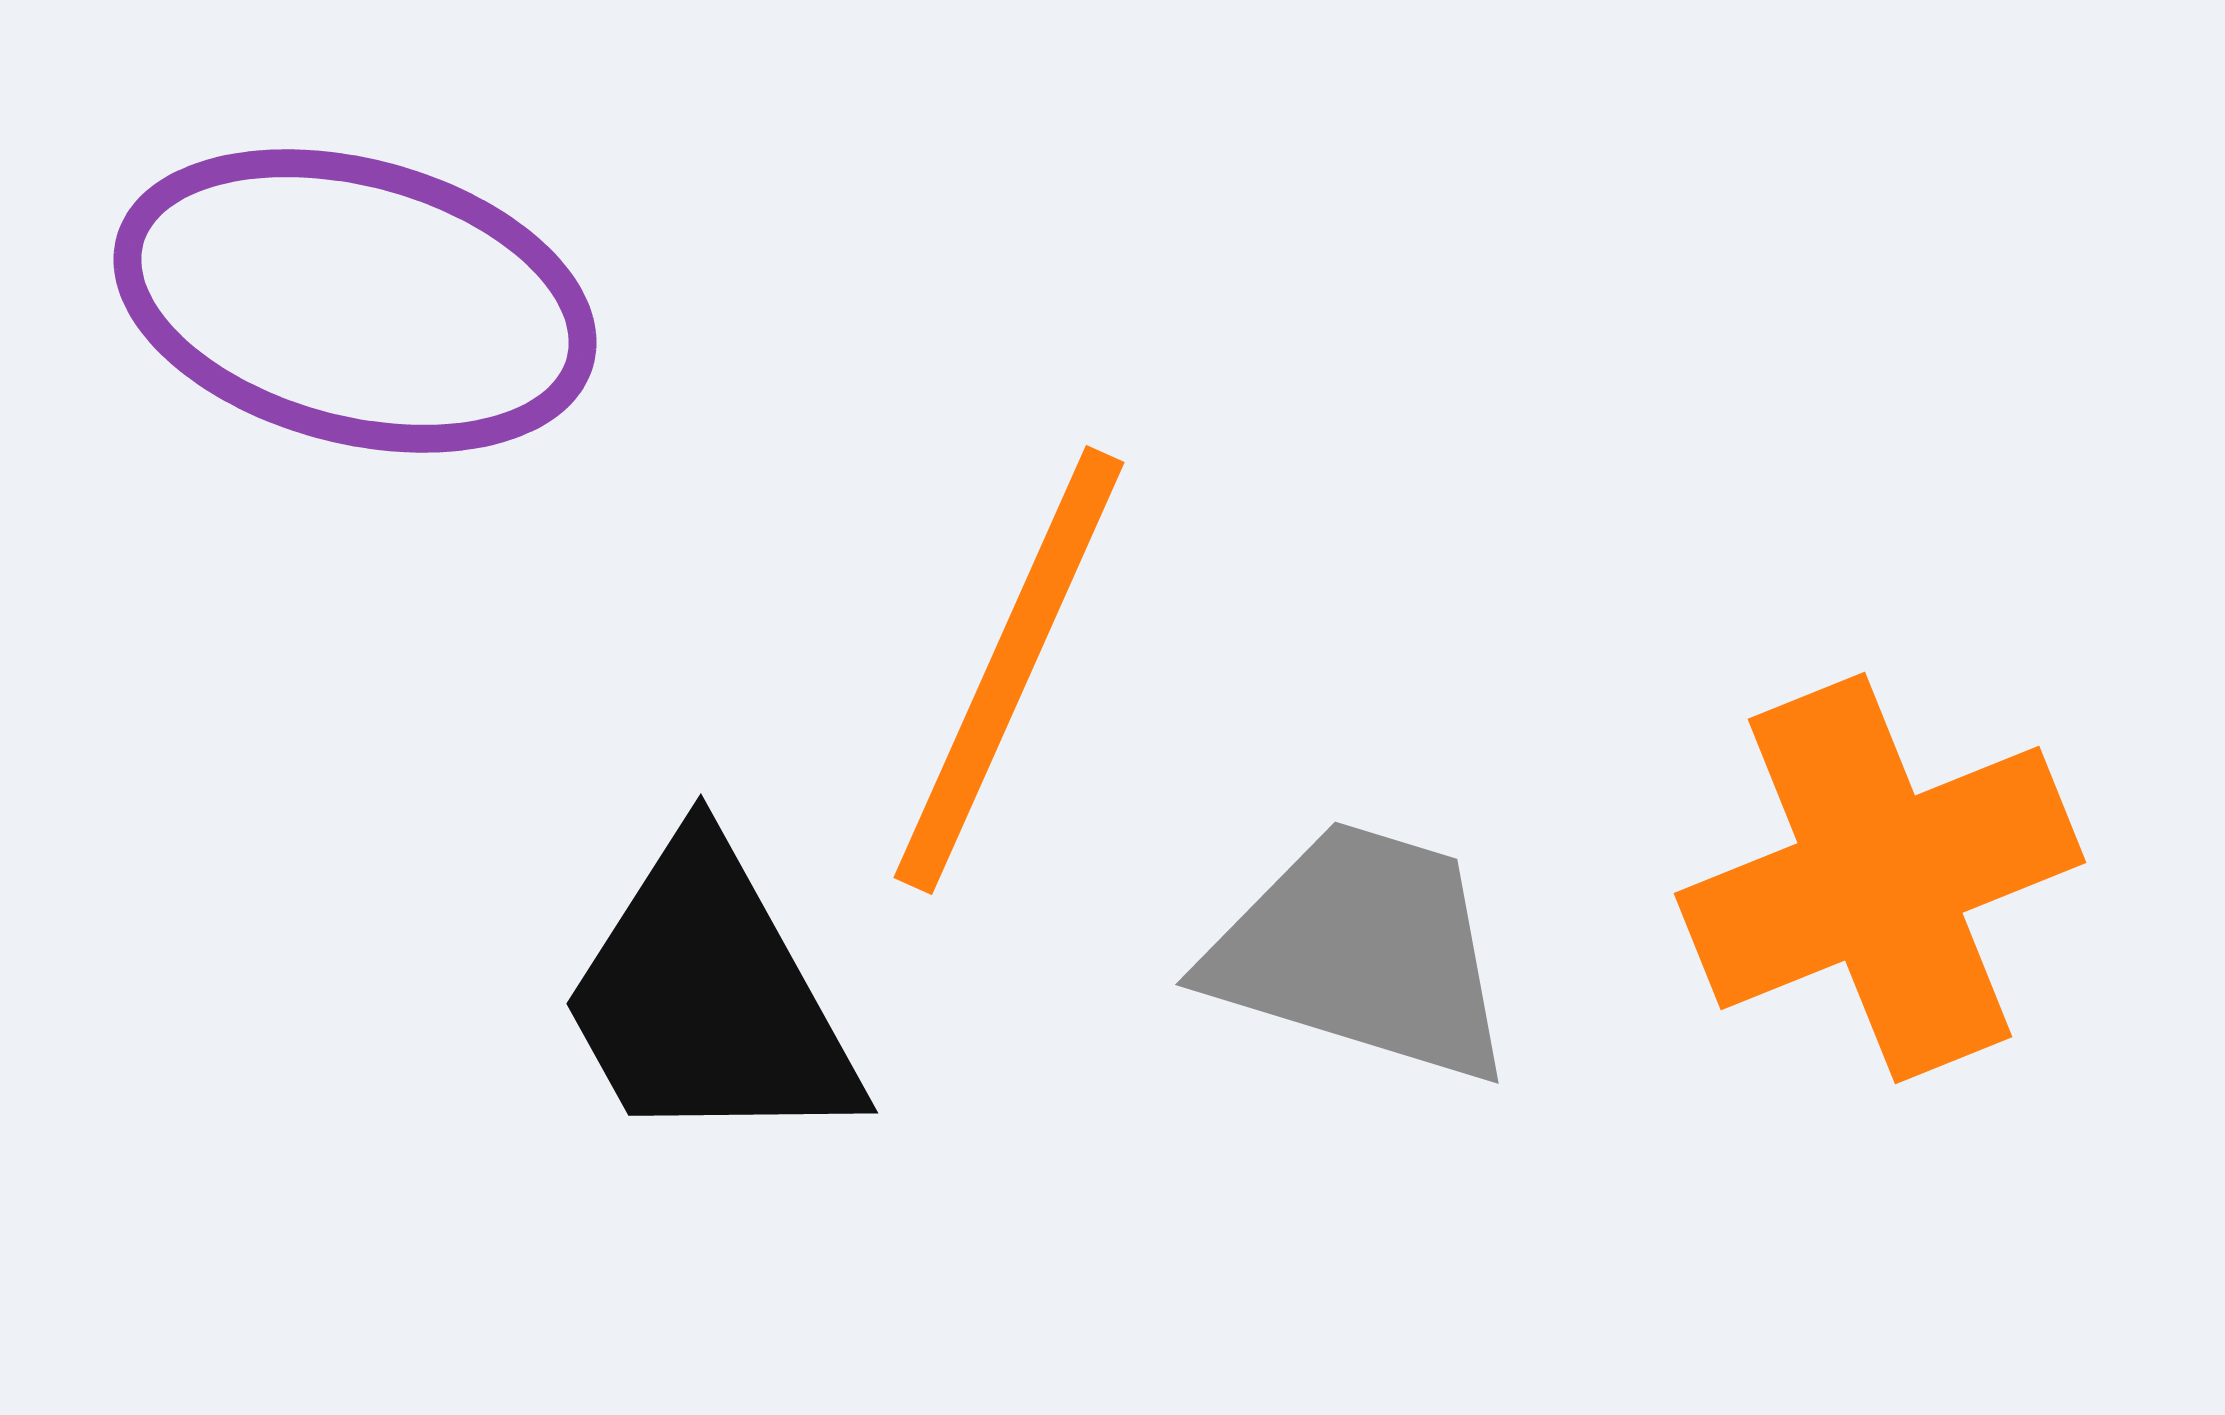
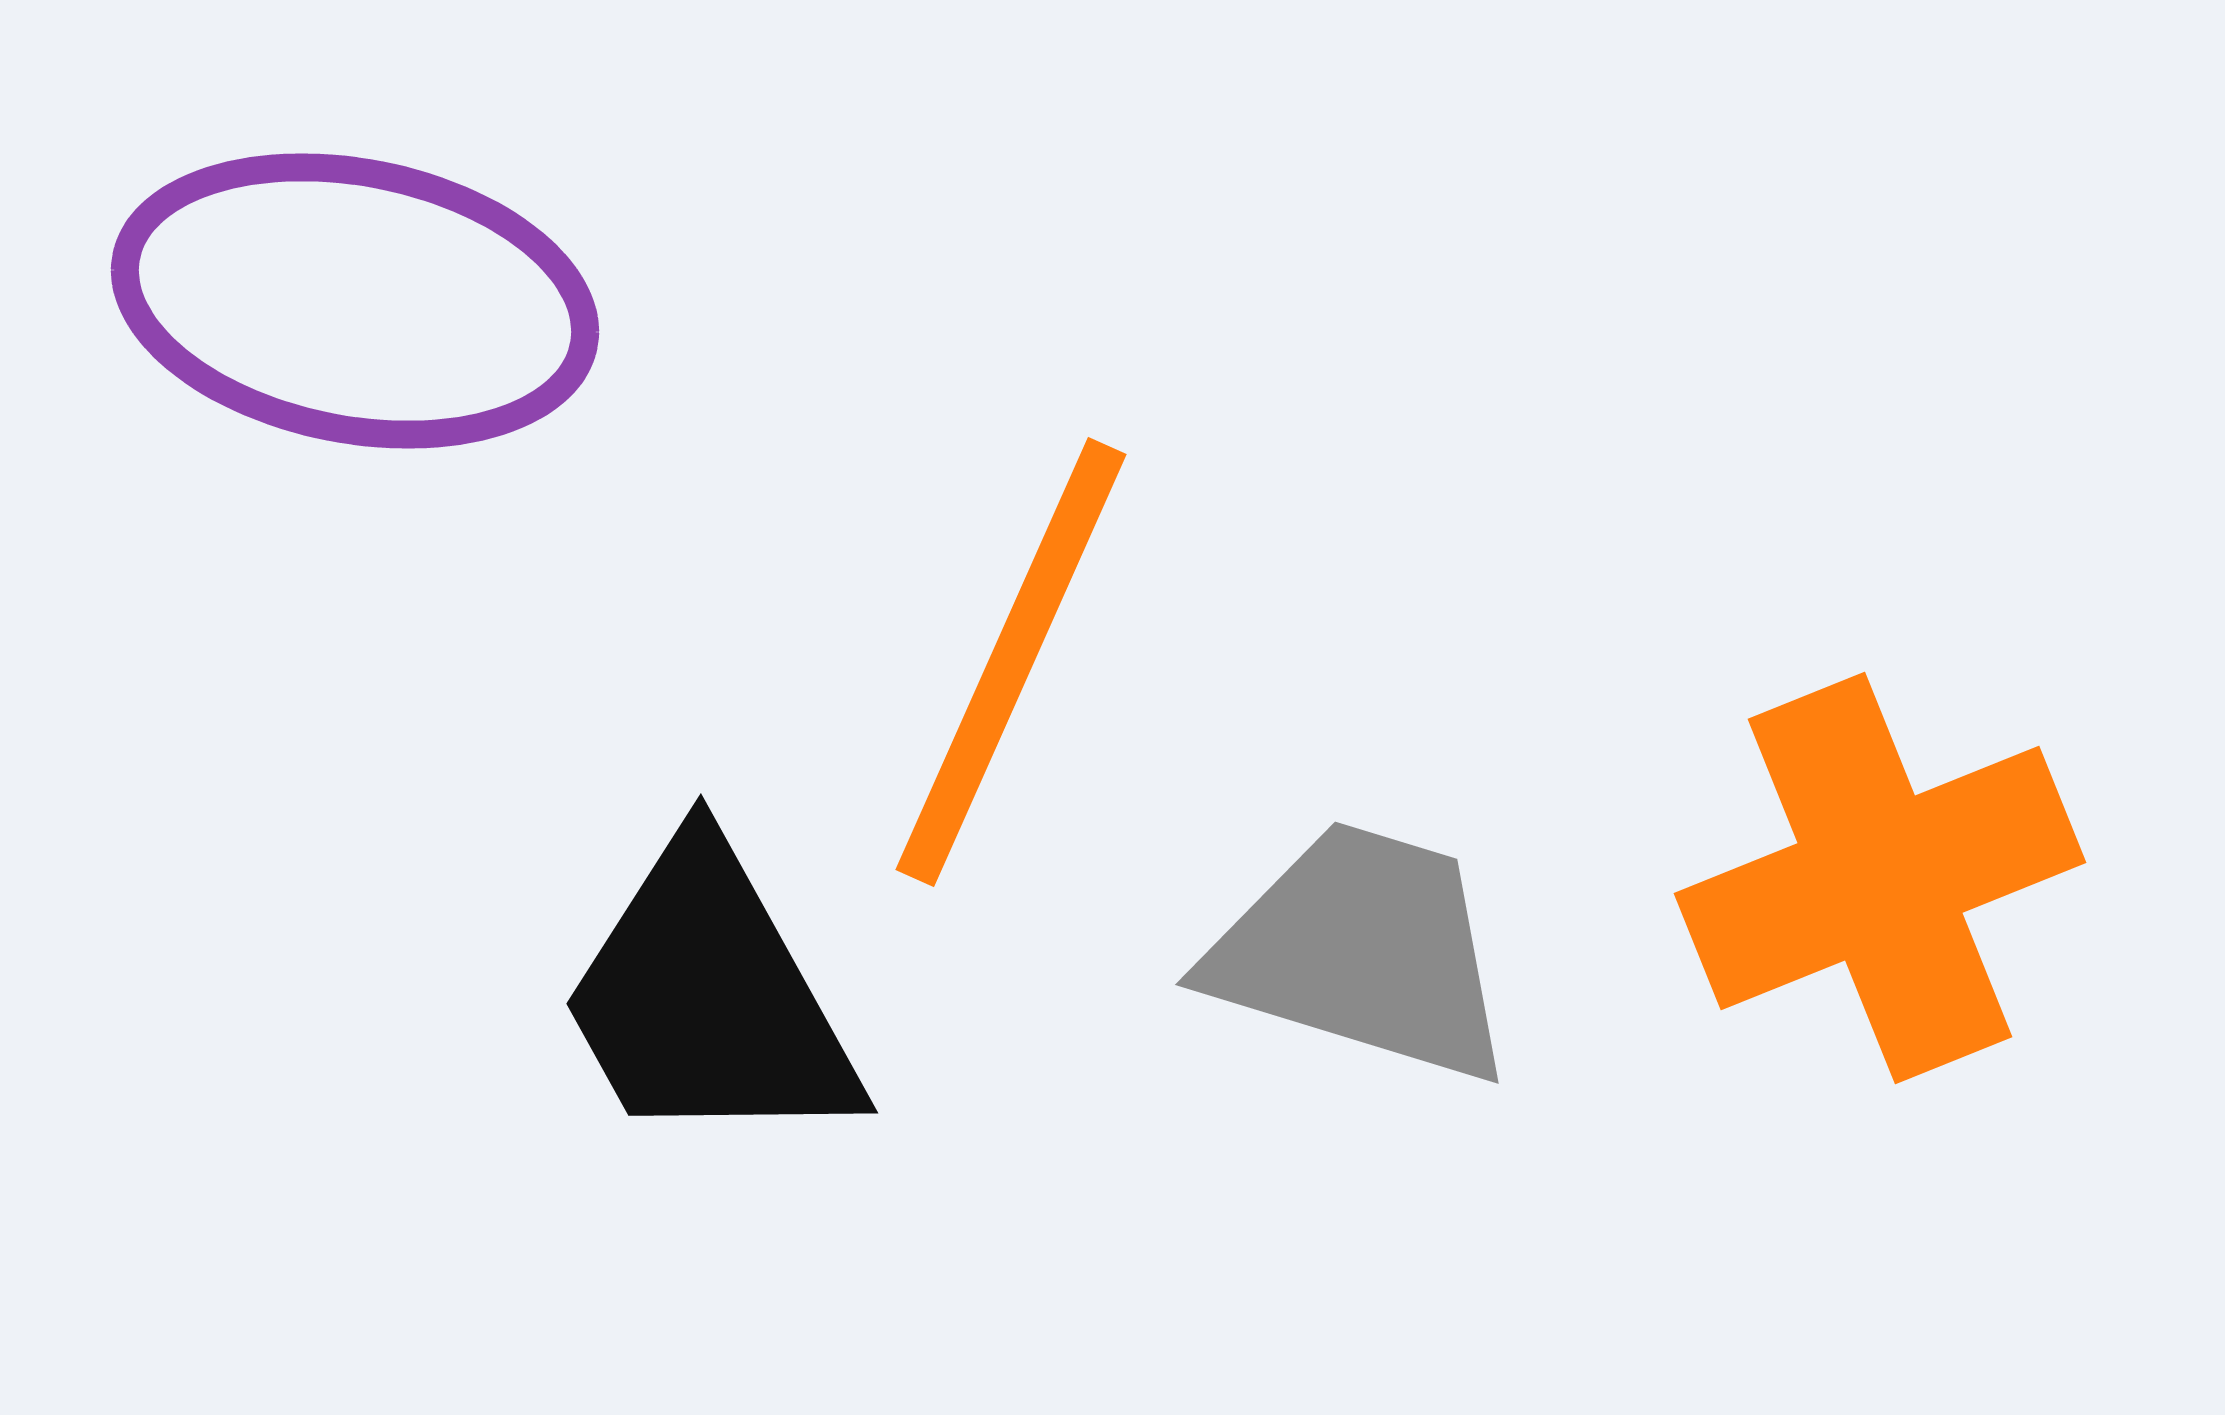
purple ellipse: rotated 4 degrees counterclockwise
orange line: moved 2 px right, 8 px up
